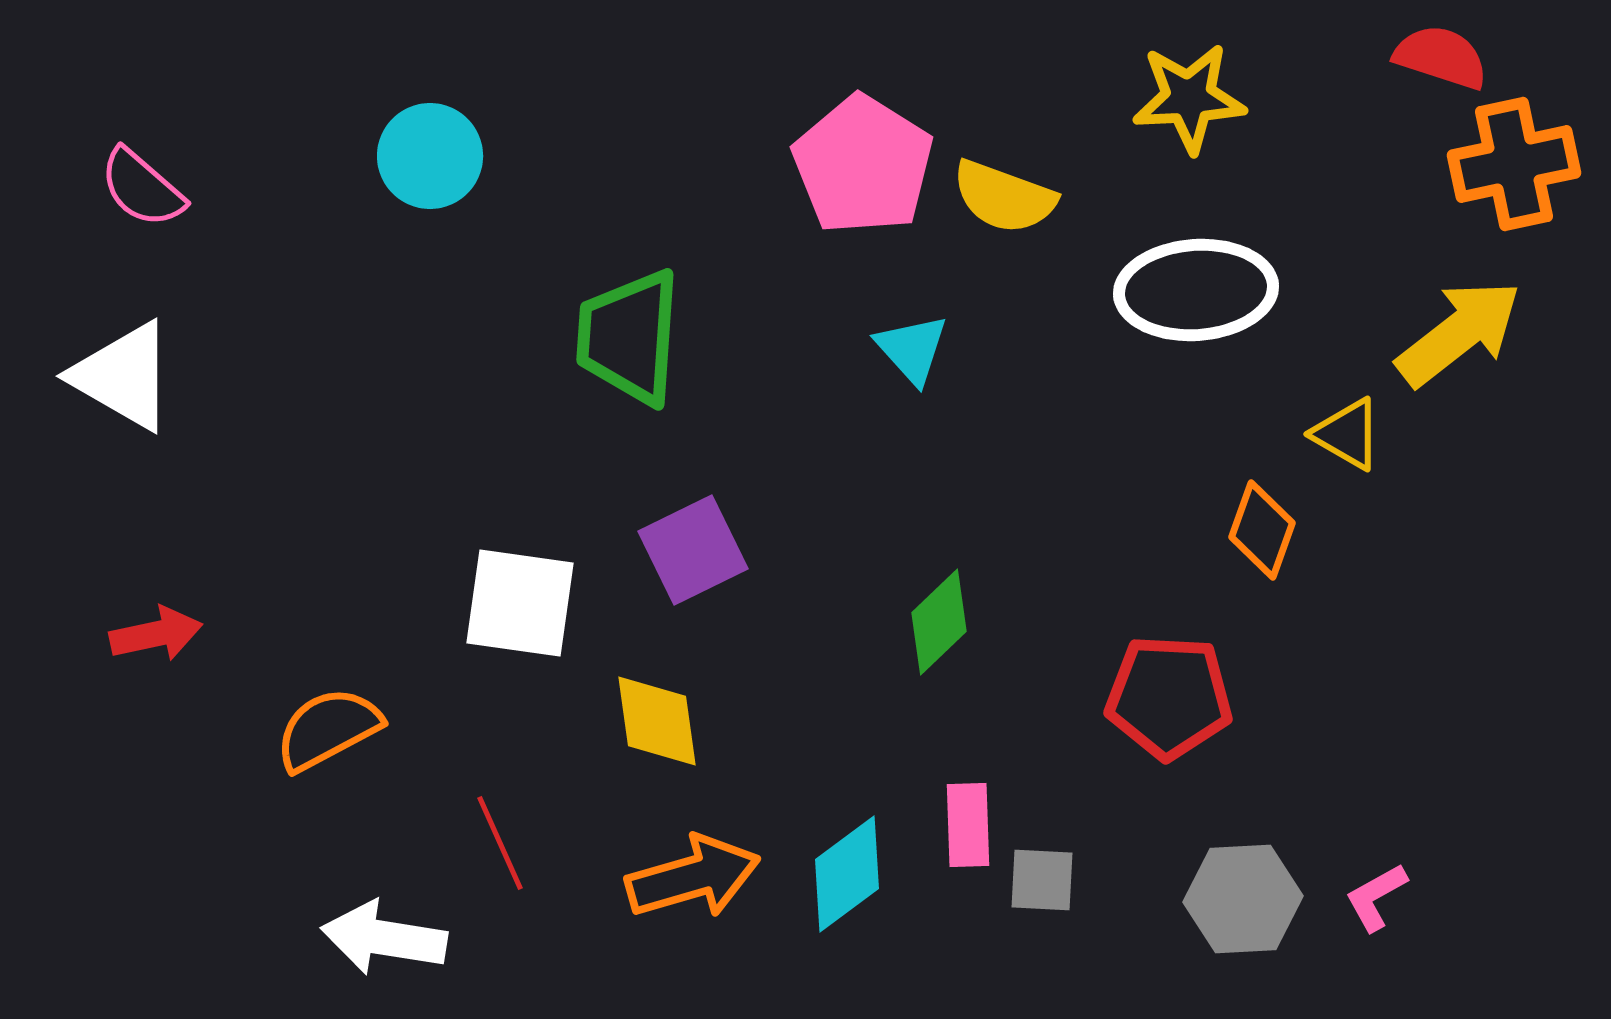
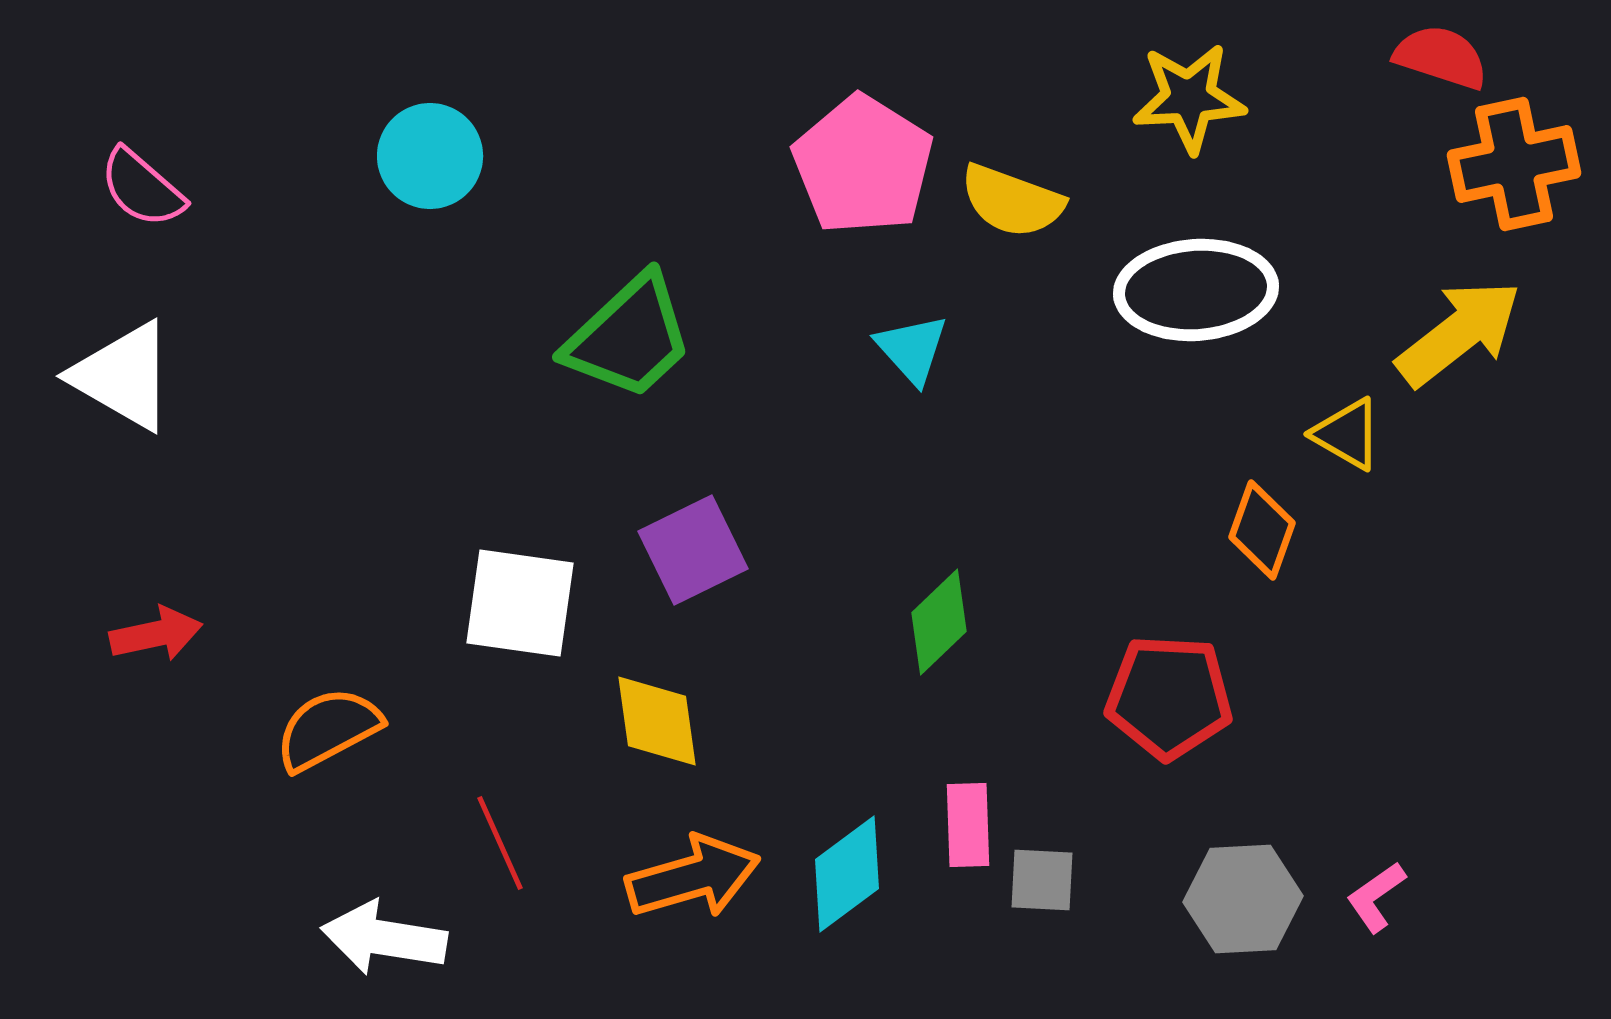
yellow semicircle: moved 8 px right, 4 px down
green trapezoid: rotated 137 degrees counterclockwise
pink L-shape: rotated 6 degrees counterclockwise
